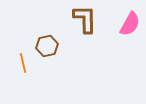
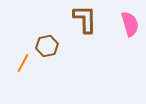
pink semicircle: rotated 45 degrees counterclockwise
orange line: rotated 42 degrees clockwise
